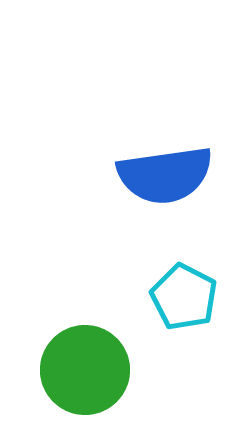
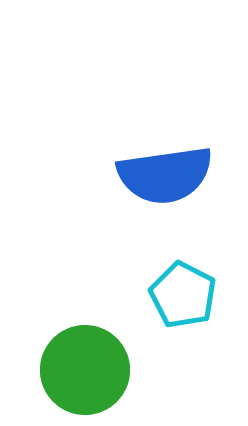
cyan pentagon: moved 1 px left, 2 px up
